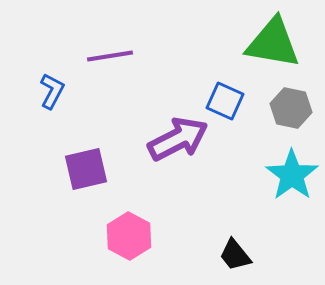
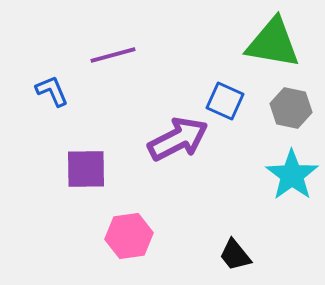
purple line: moved 3 px right, 1 px up; rotated 6 degrees counterclockwise
blue L-shape: rotated 51 degrees counterclockwise
purple square: rotated 12 degrees clockwise
pink hexagon: rotated 24 degrees clockwise
